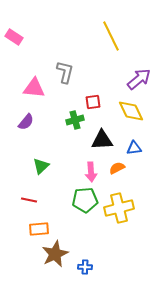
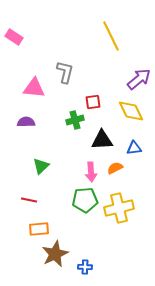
purple semicircle: rotated 132 degrees counterclockwise
orange semicircle: moved 2 px left
